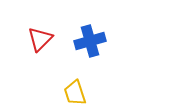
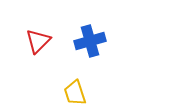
red triangle: moved 2 px left, 2 px down
